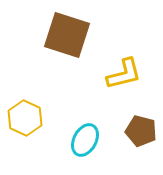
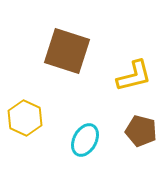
brown square: moved 16 px down
yellow L-shape: moved 10 px right, 2 px down
